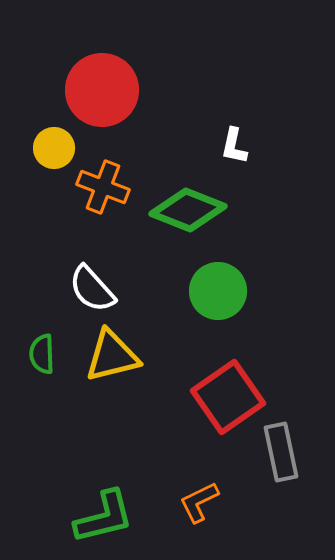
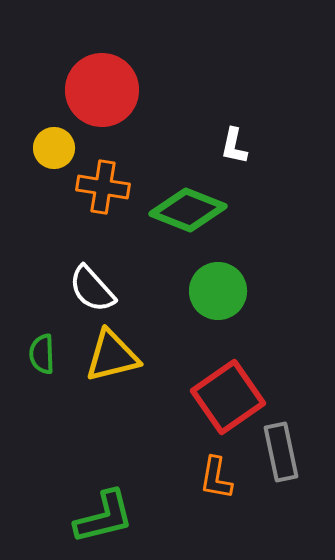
orange cross: rotated 12 degrees counterclockwise
orange L-shape: moved 17 px right, 24 px up; rotated 54 degrees counterclockwise
